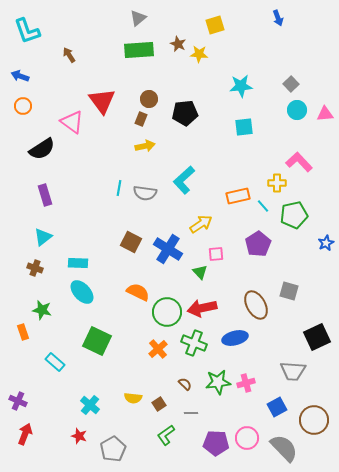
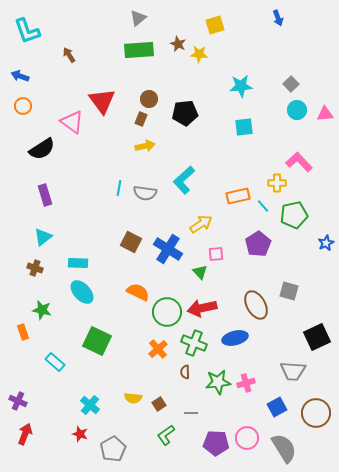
brown semicircle at (185, 384): moved 12 px up; rotated 136 degrees counterclockwise
brown circle at (314, 420): moved 2 px right, 7 px up
red star at (79, 436): moved 1 px right, 2 px up
gray semicircle at (284, 448): rotated 12 degrees clockwise
